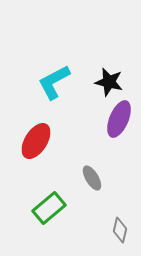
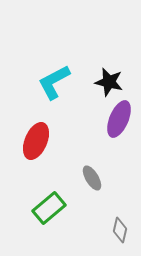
red ellipse: rotated 9 degrees counterclockwise
